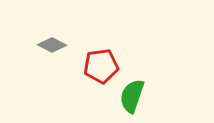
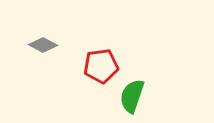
gray diamond: moved 9 px left
